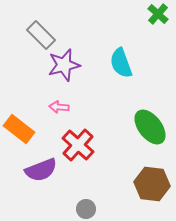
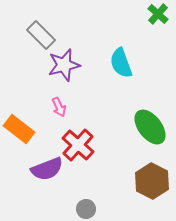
pink arrow: rotated 120 degrees counterclockwise
purple semicircle: moved 6 px right, 1 px up
brown hexagon: moved 3 px up; rotated 20 degrees clockwise
